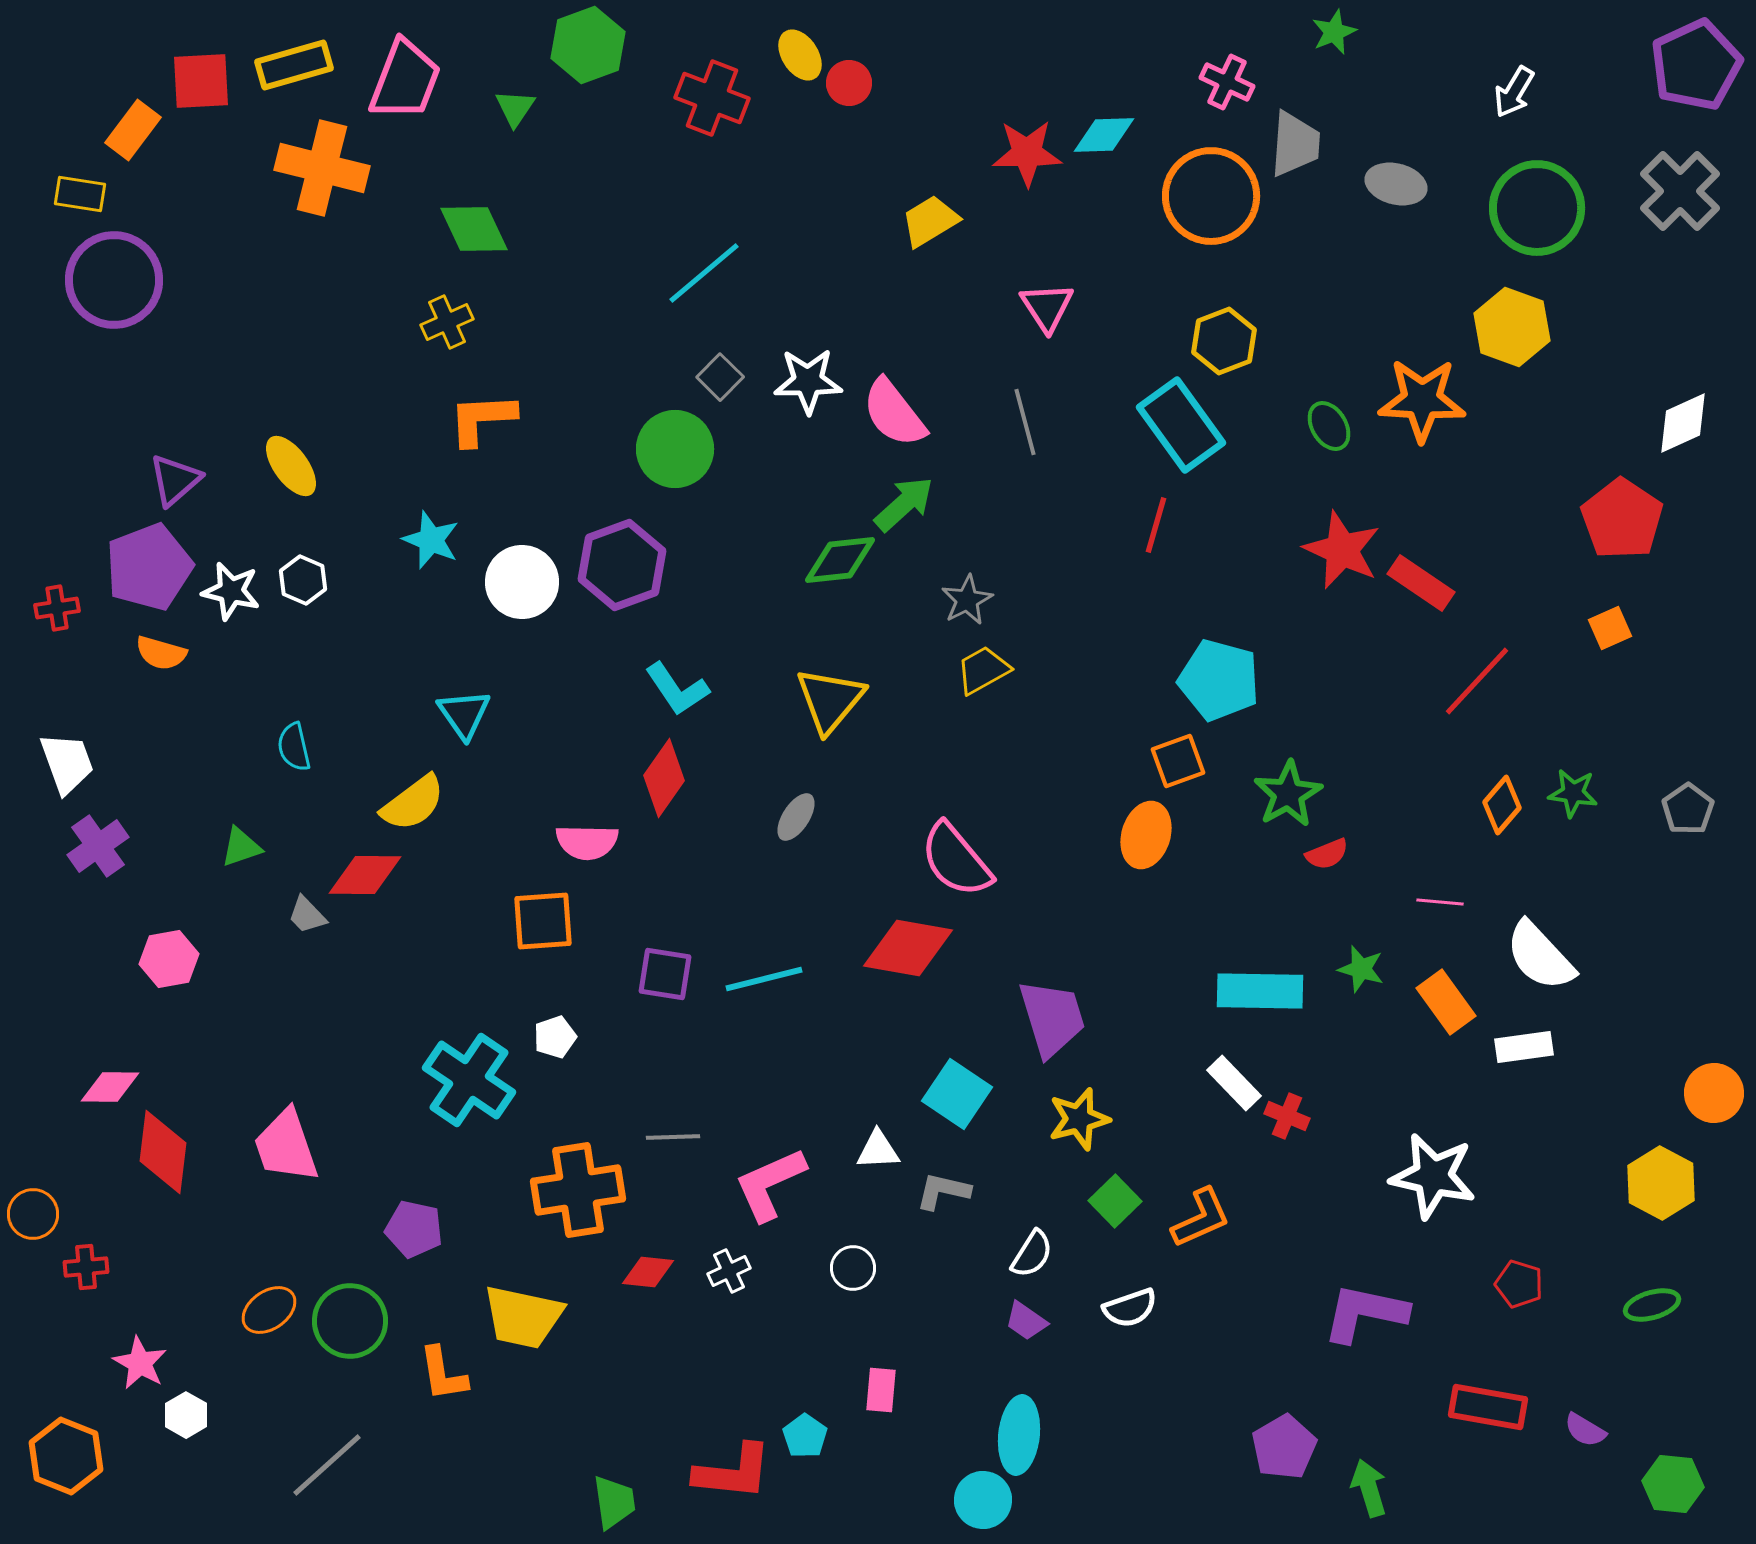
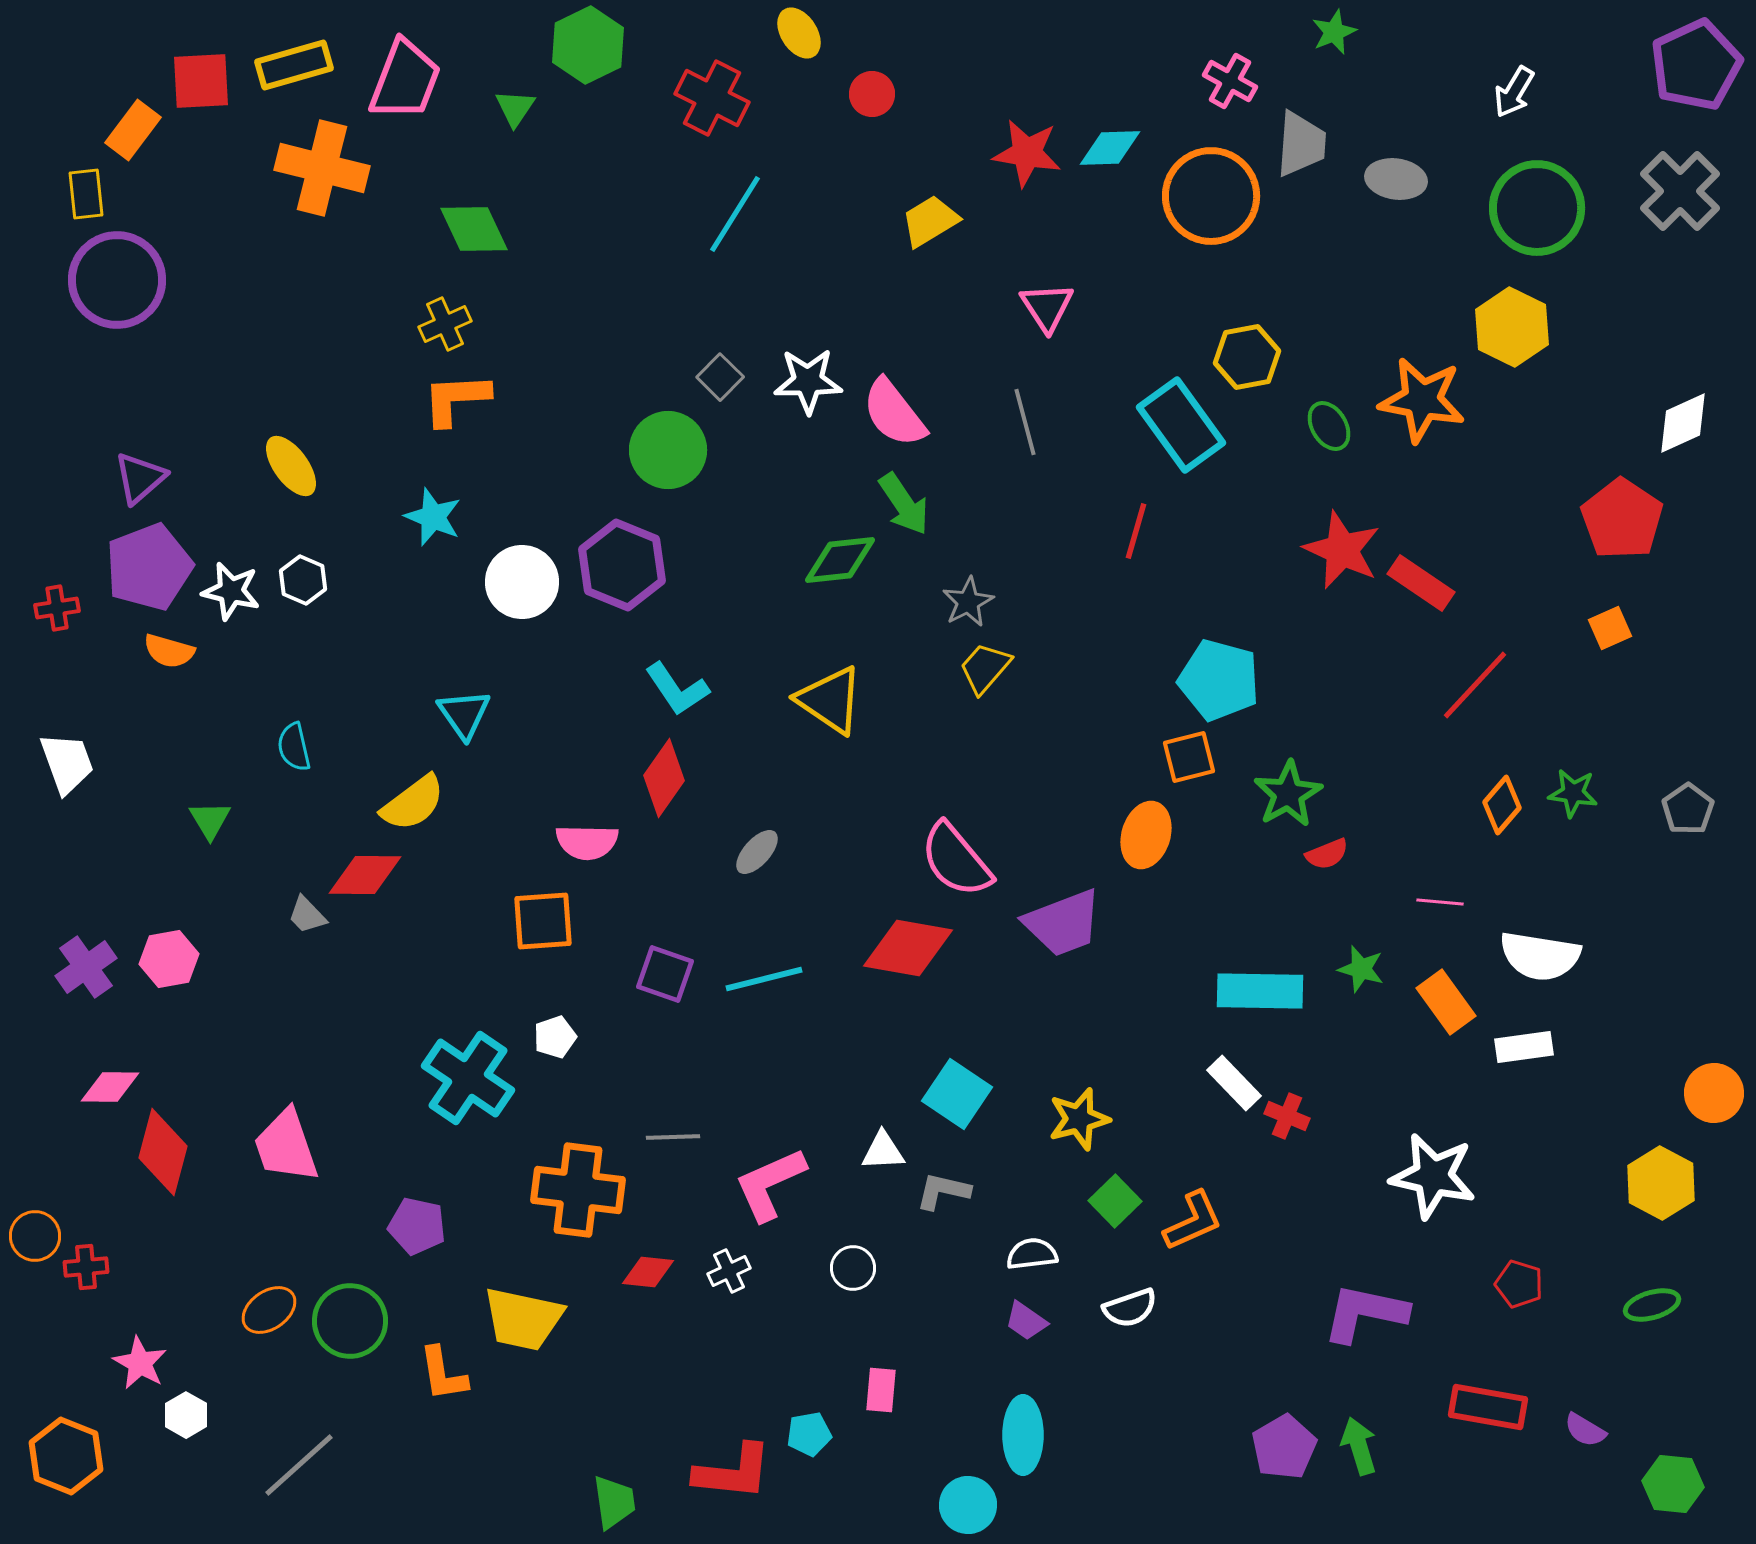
green hexagon at (588, 45): rotated 6 degrees counterclockwise
yellow ellipse at (800, 55): moved 1 px left, 22 px up
pink cross at (1227, 82): moved 3 px right, 1 px up; rotated 4 degrees clockwise
red circle at (849, 83): moved 23 px right, 11 px down
red cross at (712, 98): rotated 6 degrees clockwise
cyan diamond at (1104, 135): moved 6 px right, 13 px down
gray trapezoid at (1295, 144): moved 6 px right
red star at (1027, 153): rotated 10 degrees clockwise
gray ellipse at (1396, 184): moved 5 px up; rotated 6 degrees counterclockwise
yellow rectangle at (80, 194): moved 6 px right; rotated 75 degrees clockwise
cyan line at (704, 273): moved 31 px right, 59 px up; rotated 18 degrees counterclockwise
purple circle at (114, 280): moved 3 px right
yellow cross at (447, 322): moved 2 px left, 2 px down
yellow hexagon at (1512, 327): rotated 6 degrees clockwise
yellow hexagon at (1224, 341): moved 23 px right, 16 px down; rotated 10 degrees clockwise
orange star at (1422, 400): rotated 8 degrees clockwise
orange L-shape at (482, 419): moved 26 px left, 20 px up
green circle at (675, 449): moved 7 px left, 1 px down
purple triangle at (175, 480): moved 35 px left, 2 px up
green arrow at (904, 504): rotated 98 degrees clockwise
red line at (1156, 525): moved 20 px left, 6 px down
cyan star at (431, 540): moved 2 px right, 23 px up
purple hexagon at (622, 565): rotated 18 degrees counterclockwise
gray star at (967, 600): moved 1 px right, 2 px down
orange semicircle at (161, 653): moved 8 px right, 2 px up
yellow trapezoid at (983, 670): moved 2 px right, 2 px up; rotated 20 degrees counterclockwise
red line at (1477, 681): moved 2 px left, 4 px down
yellow triangle at (830, 700): rotated 36 degrees counterclockwise
orange square at (1178, 761): moved 11 px right, 4 px up; rotated 6 degrees clockwise
gray ellipse at (796, 817): moved 39 px left, 35 px down; rotated 9 degrees clockwise
purple cross at (98, 846): moved 12 px left, 121 px down
green triangle at (241, 847): moved 31 px left, 27 px up; rotated 42 degrees counterclockwise
white semicircle at (1540, 956): rotated 38 degrees counterclockwise
purple square at (665, 974): rotated 10 degrees clockwise
purple trapezoid at (1052, 1018): moved 11 px right, 95 px up; rotated 86 degrees clockwise
cyan cross at (469, 1080): moved 1 px left, 2 px up
white triangle at (878, 1150): moved 5 px right, 1 px down
red diamond at (163, 1152): rotated 8 degrees clockwise
orange cross at (578, 1190): rotated 16 degrees clockwise
orange circle at (33, 1214): moved 2 px right, 22 px down
orange L-shape at (1201, 1218): moved 8 px left, 3 px down
purple pentagon at (414, 1229): moved 3 px right, 3 px up
white semicircle at (1032, 1254): rotated 129 degrees counterclockwise
yellow trapezoid at (523, 1317): moved 2 px down
cyan ellipse at (1019, 1435): moved 4 px right; rotated 6 degrees counterclockwise
cyan pentagon at (805, 1436): moved 4 px right, 2 px up; rotated 27 degrees clockwise
gray line at (327, 1465): moved 28 px left
green arrow at (1369, 1488): moved 10 px left, 42 px up
cyan circle at (983, 1500): moved 15 px left, 5 px down
